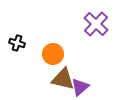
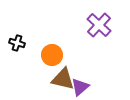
purple cross: moved 3 px right, 1 px down
orange circle: moved 1 px left, 1 px down
